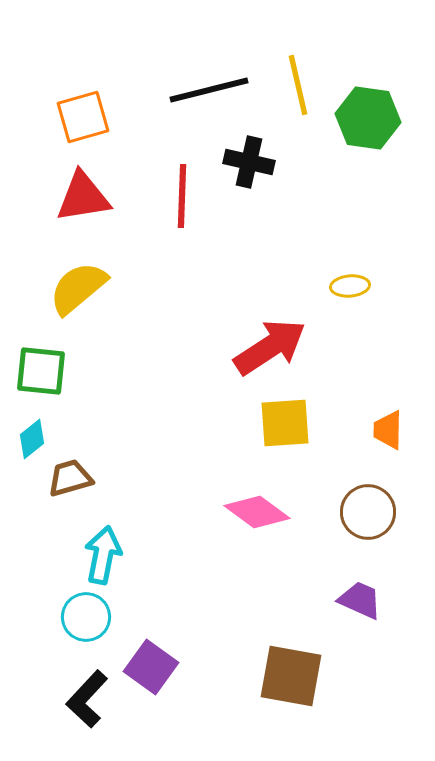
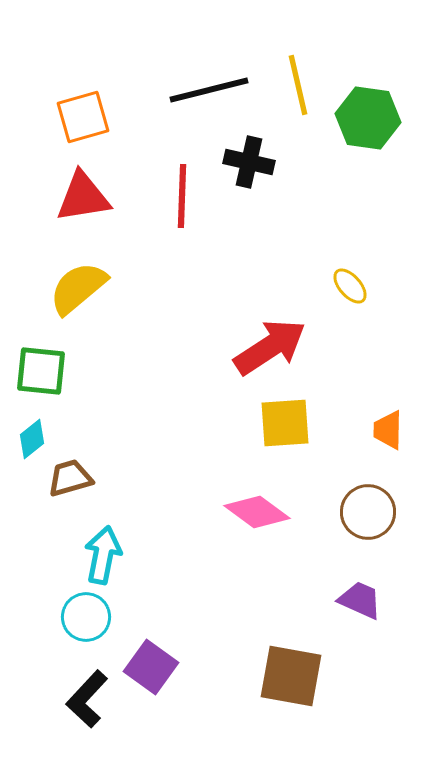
yellow ellipse: rotated 54 degrees clockwise
